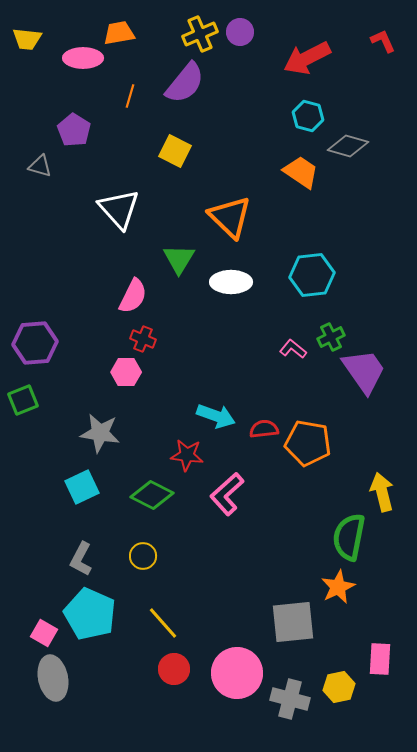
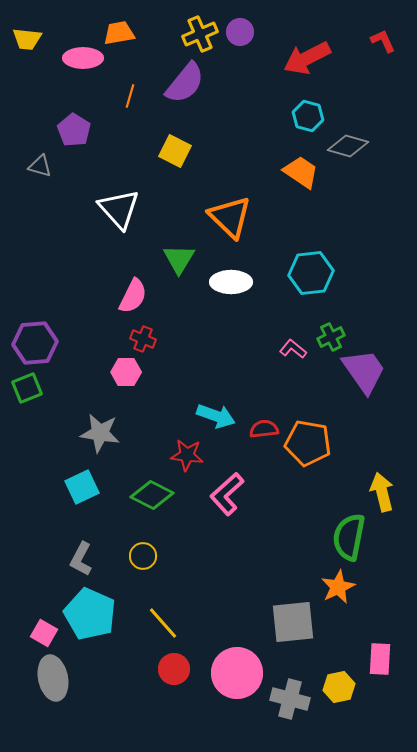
cyan hexagon at (312, 275): moved 1 px left, 2 px up
green square at (23, 400): moved 4 px right, 12 px up
